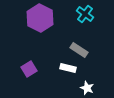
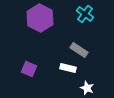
purple square: rotated 35 degrees counterclockwise
